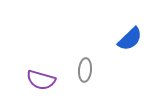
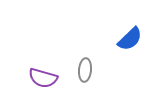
purple semicircle: moved 2 px right, 2 px up
